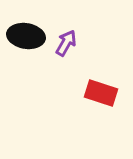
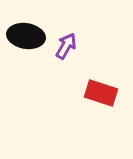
purple arrow: moved 3 px down
